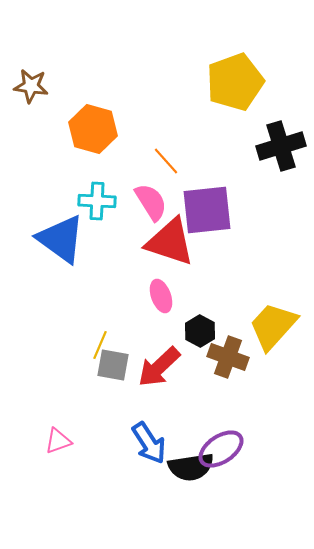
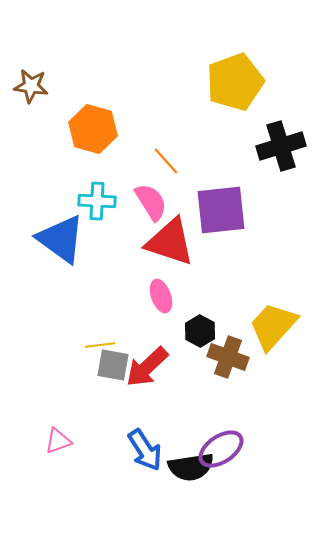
purple square: moved 14 px right
yellow line: rotated 60 degrees clockwise
red arrow: moved 12 px left
blue arrow: moved 4 px left, 7 px down
